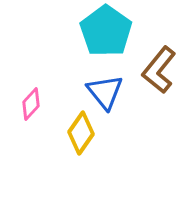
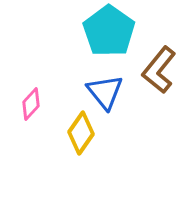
cyan pentagon: moved 3 px right
